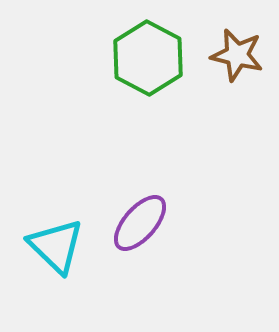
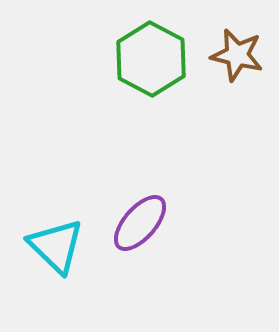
green hexagon: moved 3 px right, 1 px down
